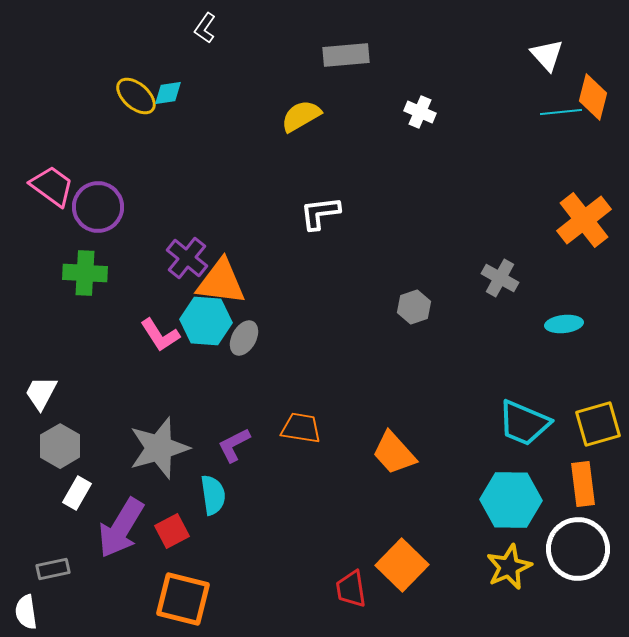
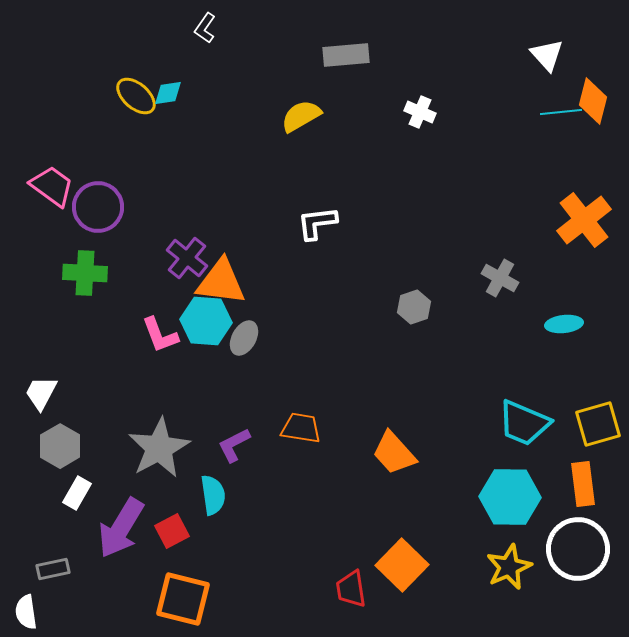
orange diamond at (593, 97): moved 4 px down
white L-shape at (320, 213): moved 3 px left, 10 px down
pink L-shape at (160, 335): rotated 12 degrees clockwise
gray star at (159, 448): rotated 12 degrees counterclockwise
cyan hexagon at (511, 500): moved 1 px left, 3 px up
